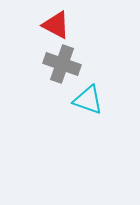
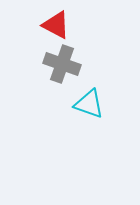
cyan triangle: moved 1 px right, 4 px down
